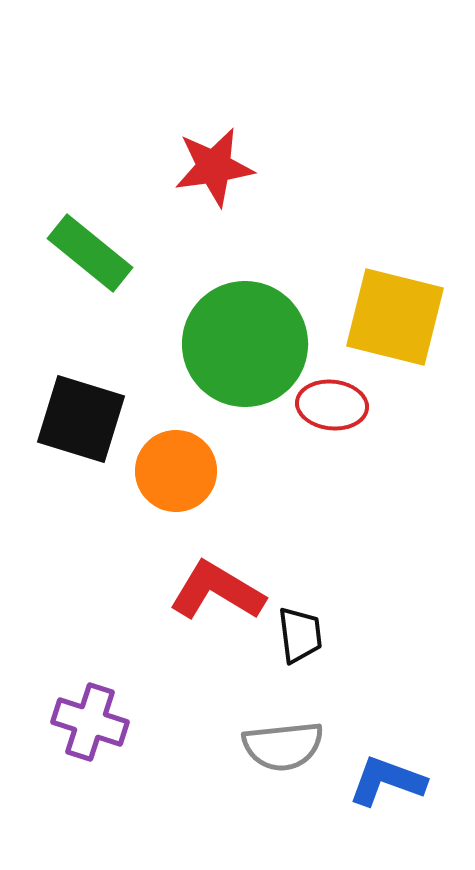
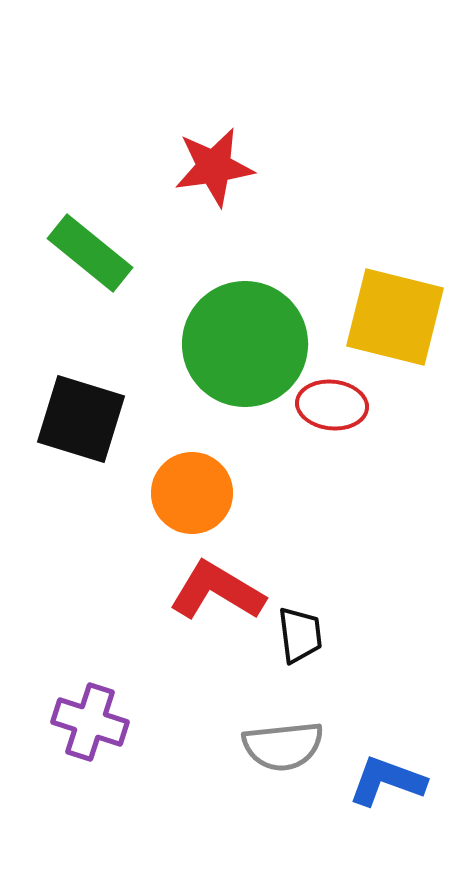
orange circle: moved 16 px right, 22 px down
